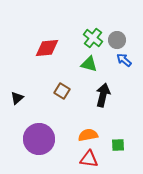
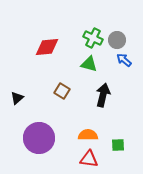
green cross: rotated 12 degrees counterclockwise
red diamond: moved 1 px up
orange semicircle: rotated 12 degrees clockwise
purple circle: moved 1 px up
